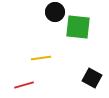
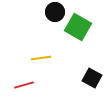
green square: rotated 24 degrees clockwise
